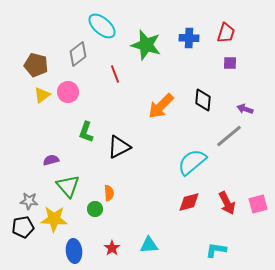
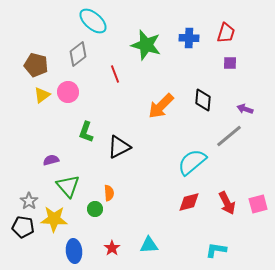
cyan ellipse: moved 9 px left, 5 px up
gray star: rotated 30 degrees clockwise
black pentagon: rotated 20 degrees clockwise
